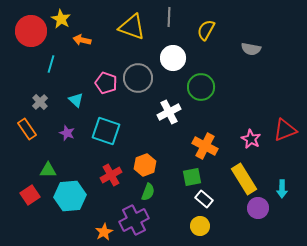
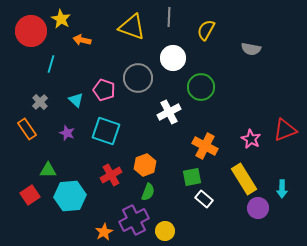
pink pentagon: moved 2 px left, 7 px down
yellow circle: moved 35 px left, 5 px down
